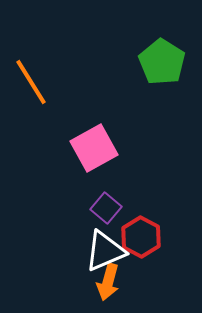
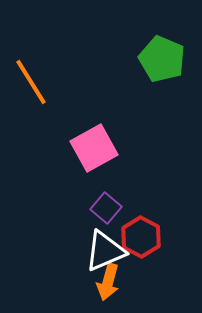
green pentagon: moved 3 px up; rotated 9 degrees counterclockwise
